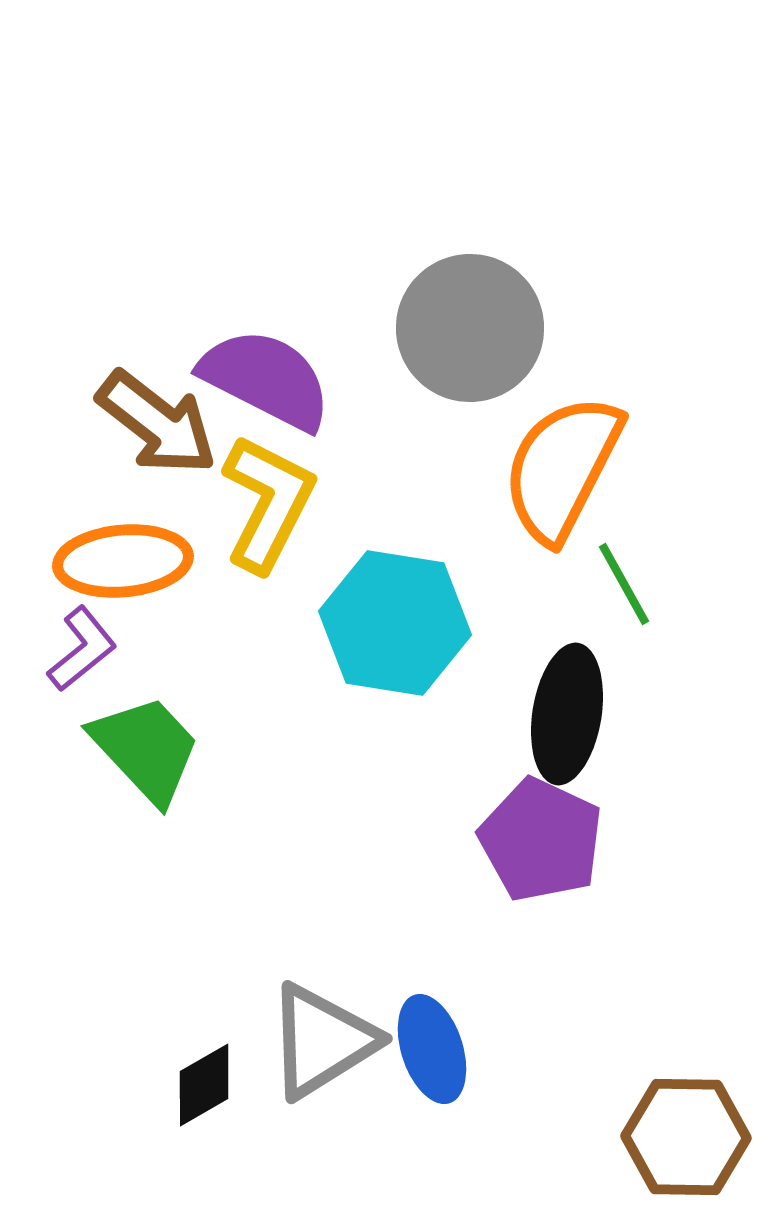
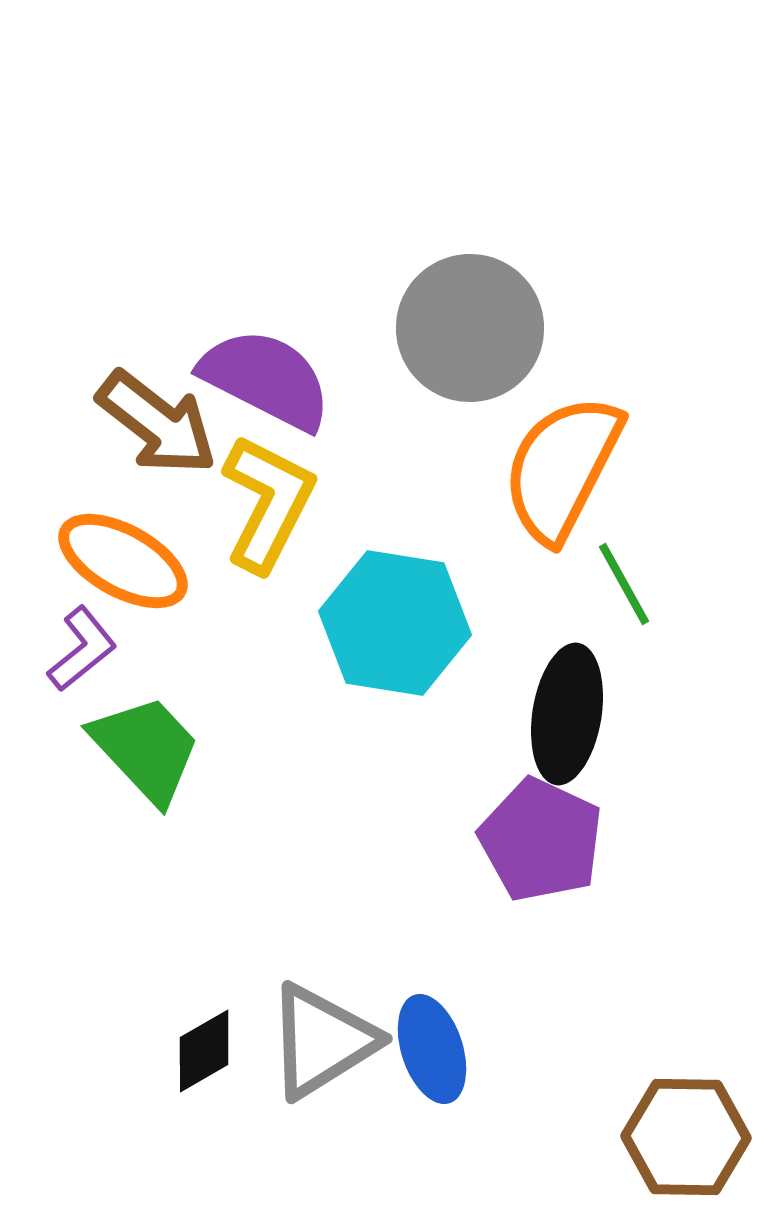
orange ellipse: rotated 34 degrees clockwise
black diamond: moved 34 px up
